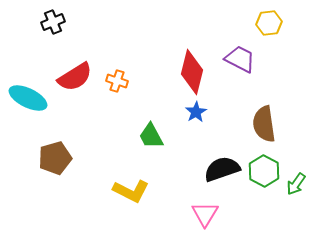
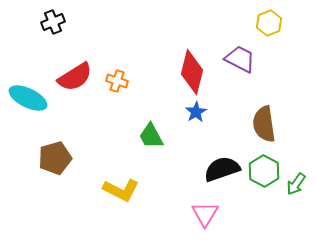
yellow hexagon: rotated 15 degrees counterclockwise
yellow L-shape: moved 10 px left, 1 px up
